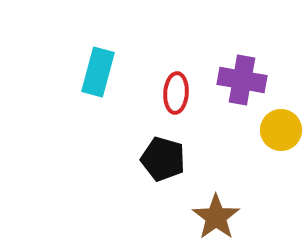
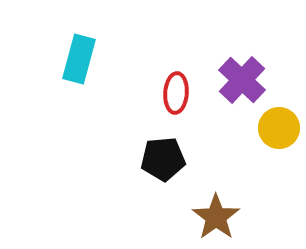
cyan rectangle: moved 19 px left, 13 px up
purple cross: rotated 33 degrees clockwise
yellow circle: moved 2 px left, 2 px up
black pentagon: rotated 21 degrees counterclockwise
